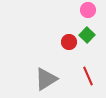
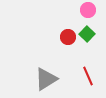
green square: moved 1 px up
red circle: moved 1 px left, 5 px up
